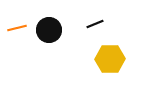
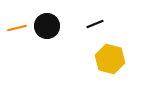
black circle: moved 2 px left, 4 px up
yellow hexagon: rotated 16 degrees clockwise
